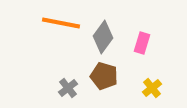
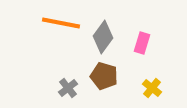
yellow cross: rotated 12 degrees counterclockwise
